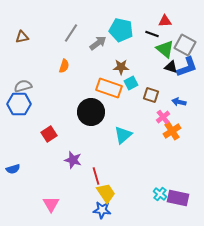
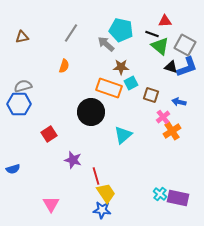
gray arrow: moved 8 px right, 1 px down; rotated 102 degrees counterclockwise
green triangle: moved 5 px left, 3 px up
